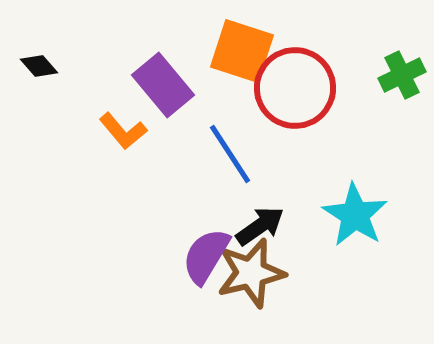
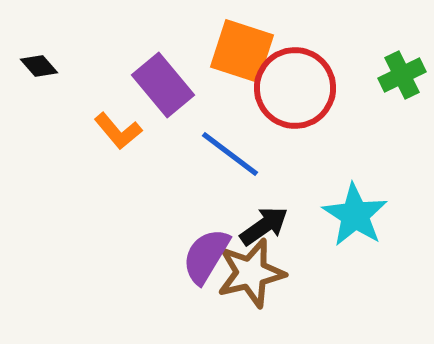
orange L-shape: moved 5 px left
blue line: rotated 20 degrees counterclockwise
black arrow: moved 4 px right
